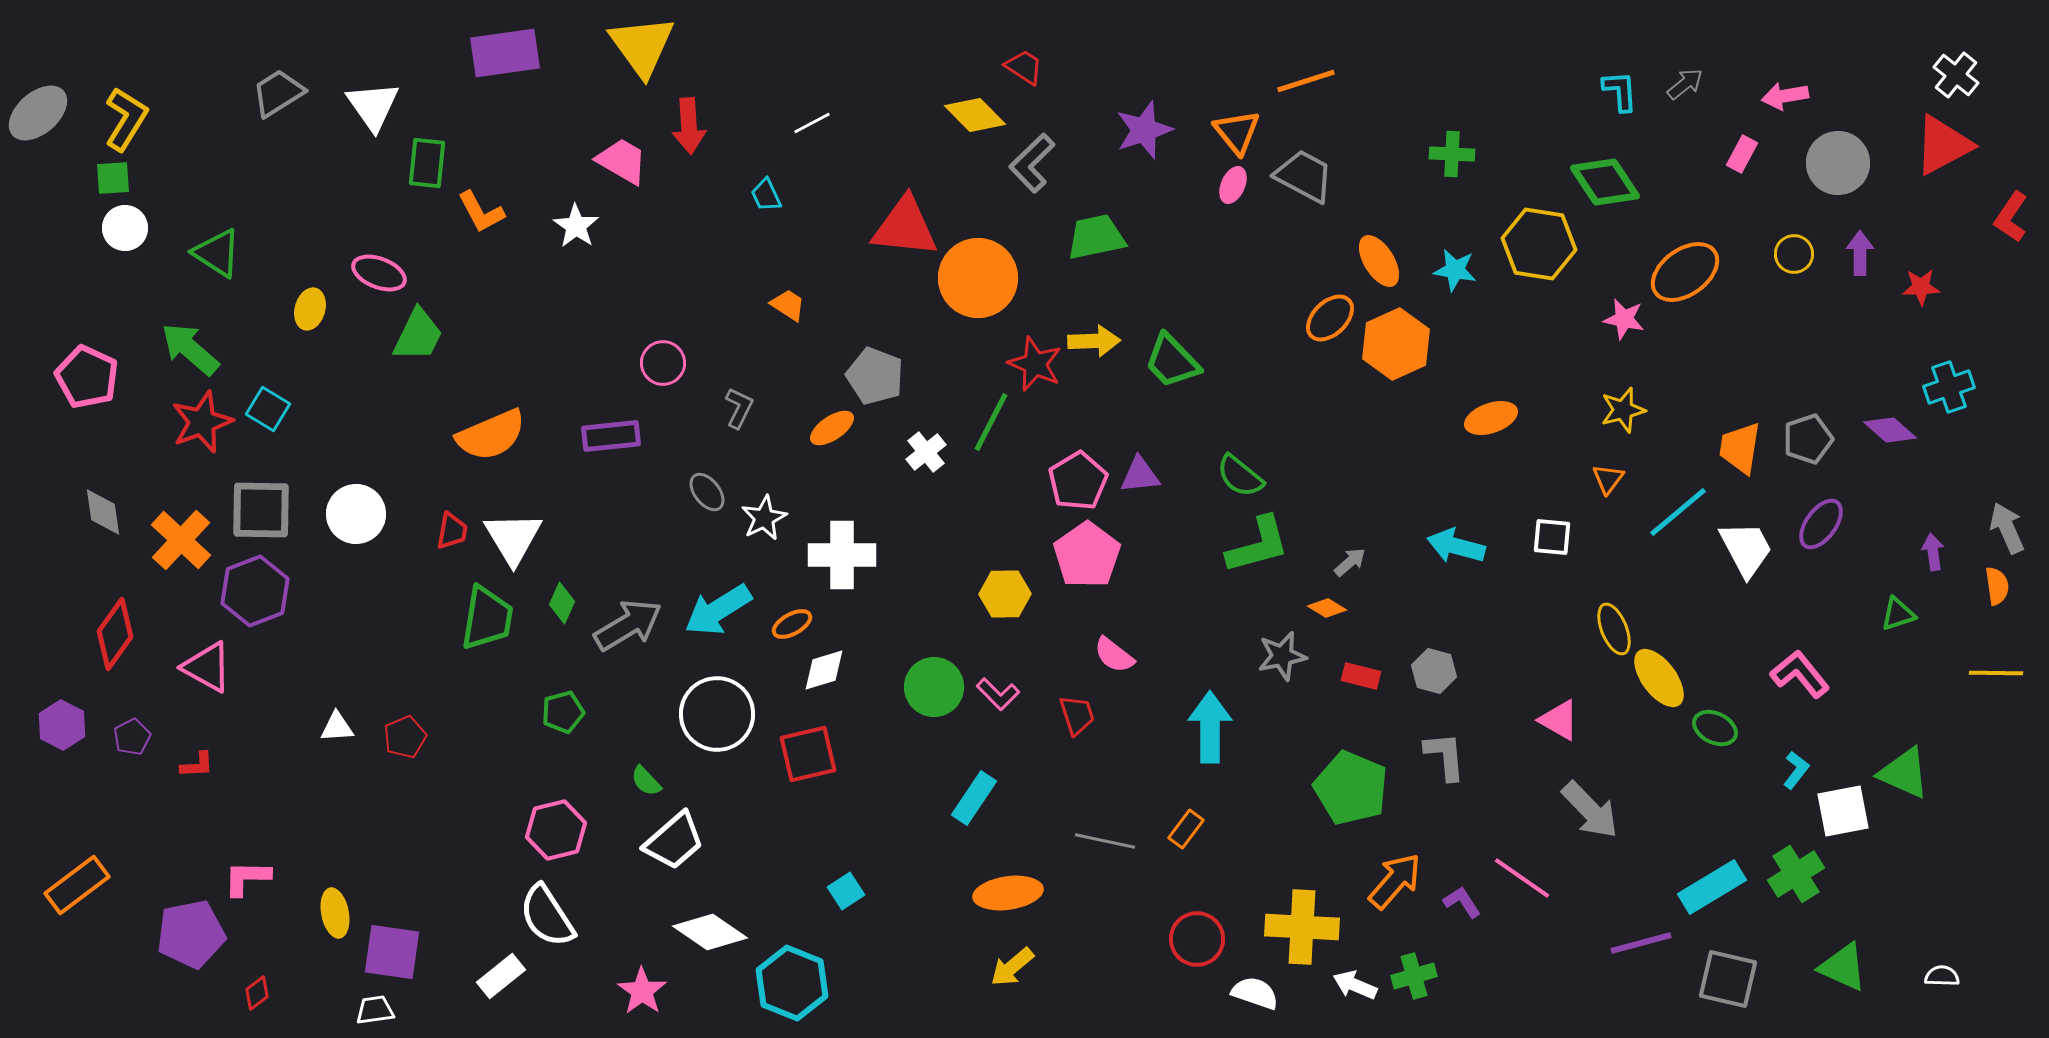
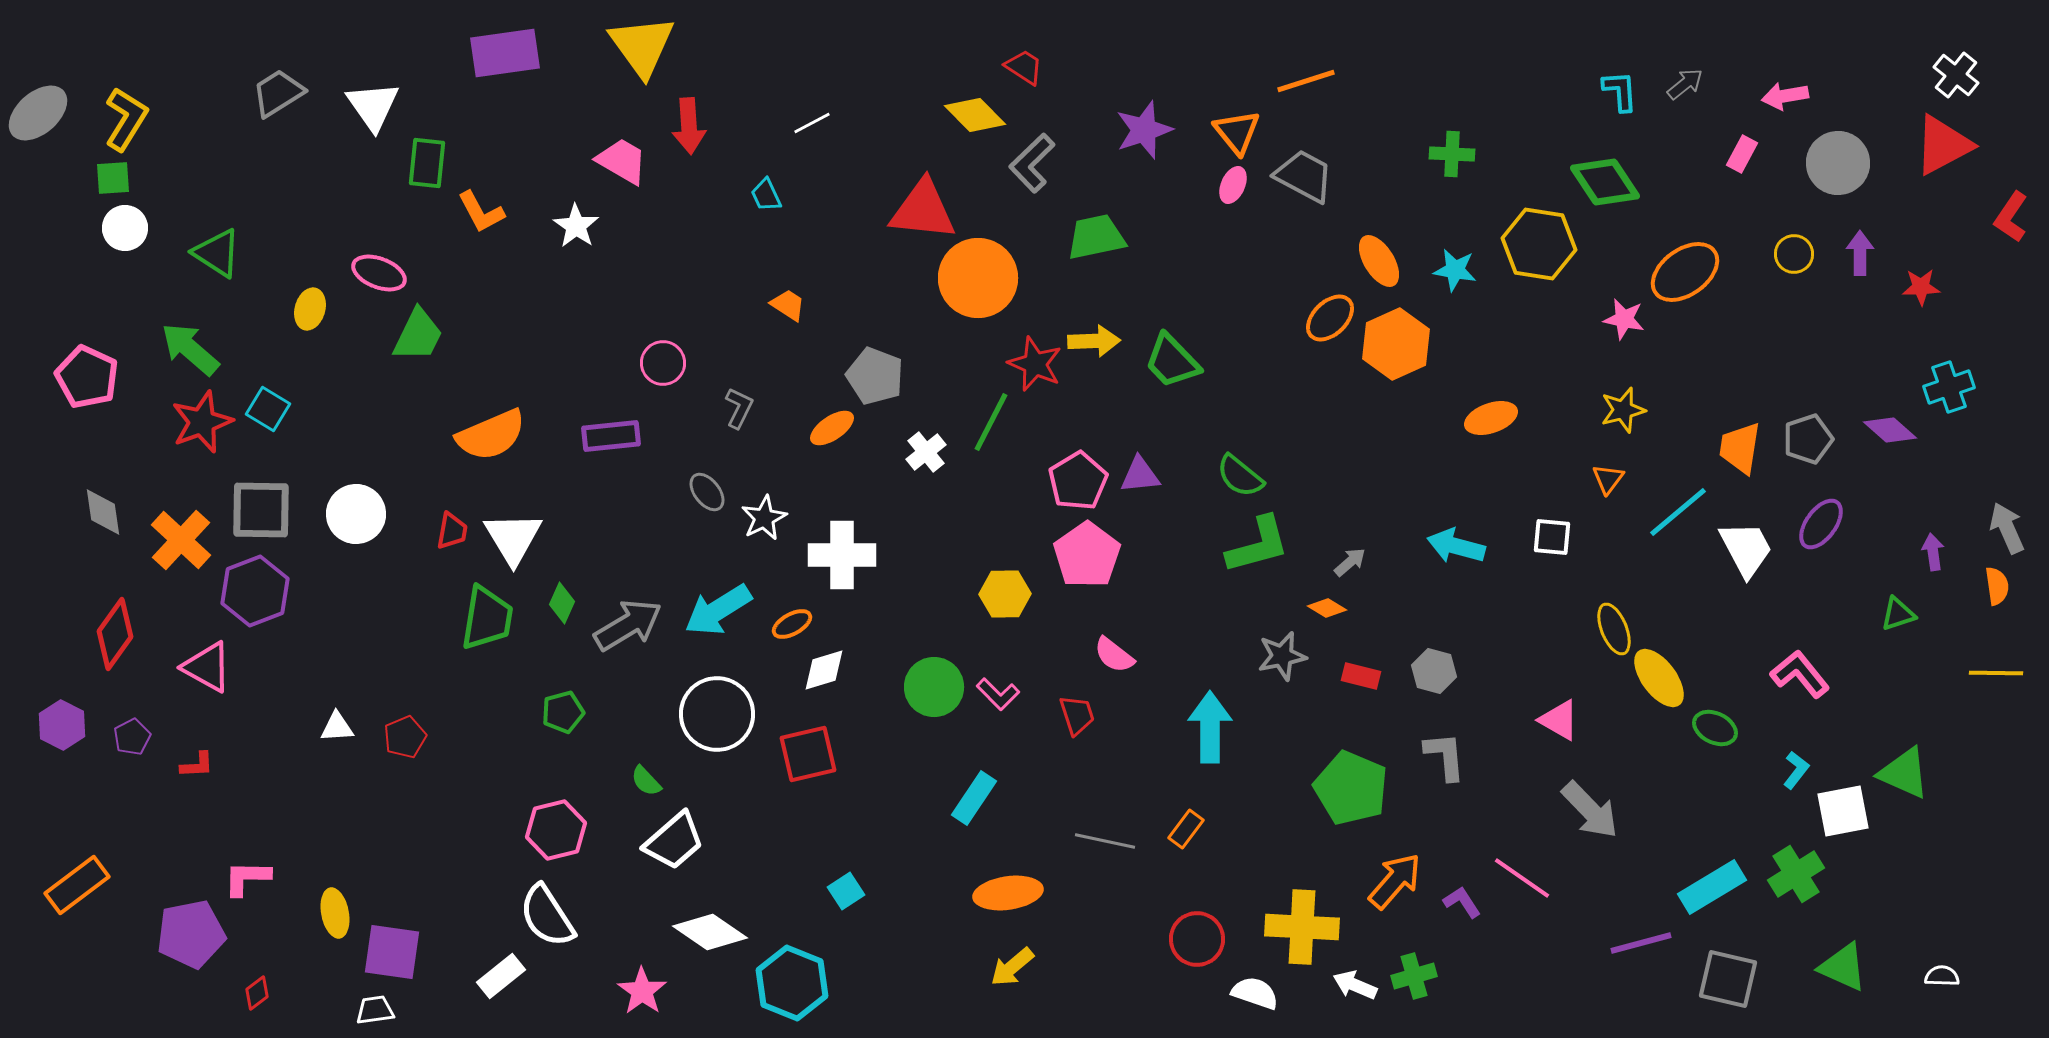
red triangle at (905, 227): moved 18 px right, 17 px up
